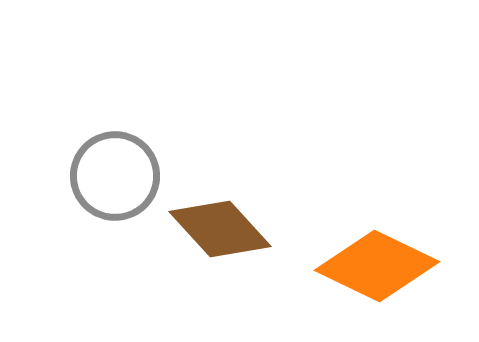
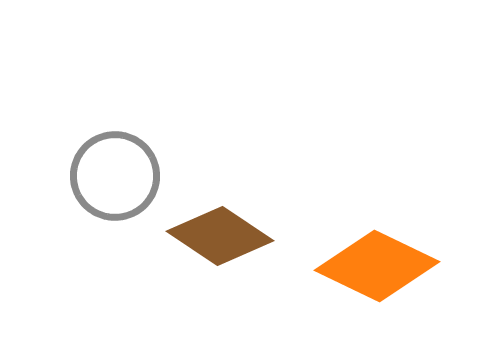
brown diamond: moved 7 px down; rotated 14 degrees counterclockwise
